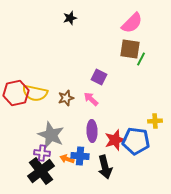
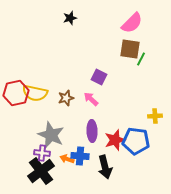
yellow cross: moved 5 px up
